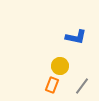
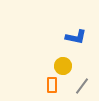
yellow circle: moved 3 px right
orange rectangle: rotated 21 degrees counterclockwise
